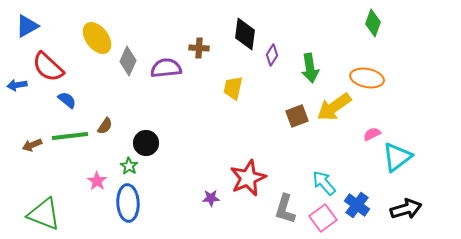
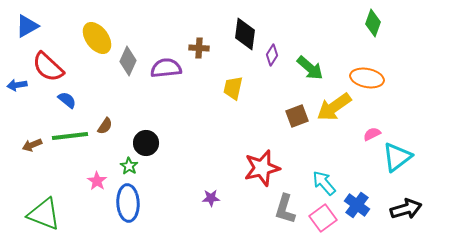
green arrow: rotated 40 degrees counterclockwise
red star: moved 14 px right, 10 px up; rotated 9 degrees clockwise
